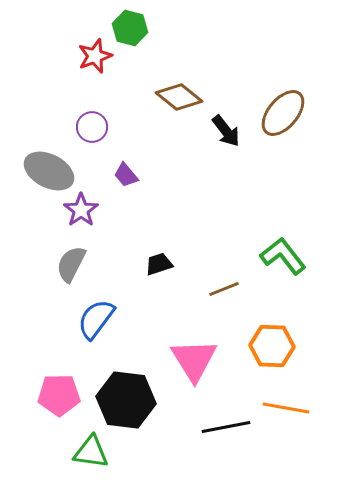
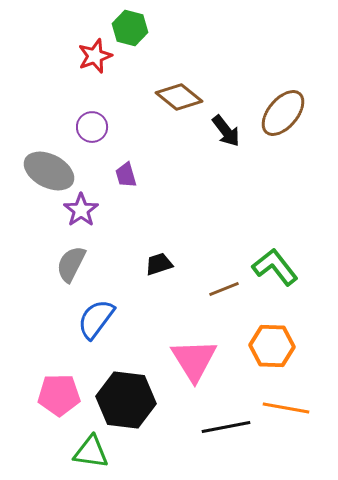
purple trapezoid: rotated 24 degrees clockwise
green L-shape: moved 8 px left, 11 px down
